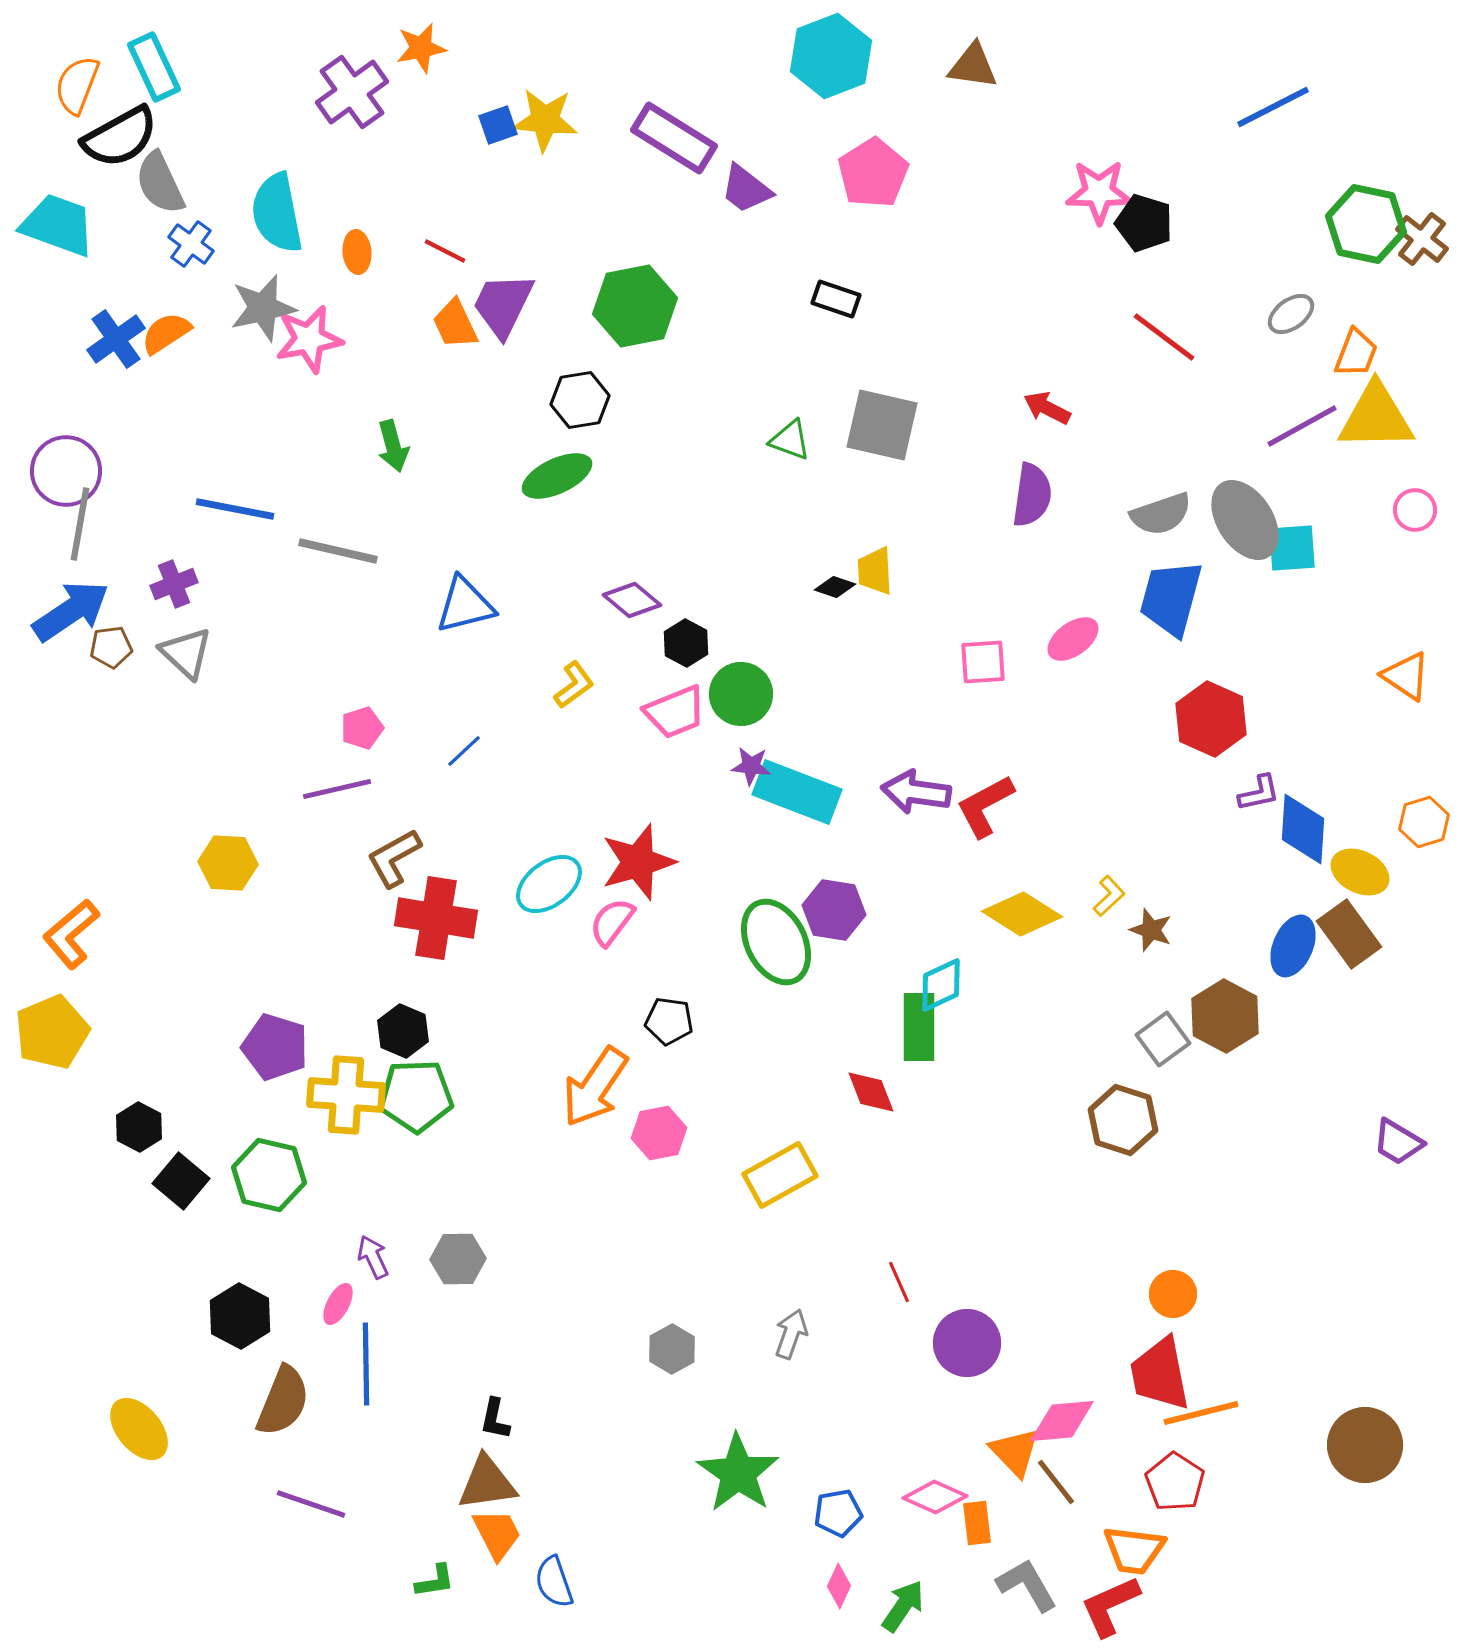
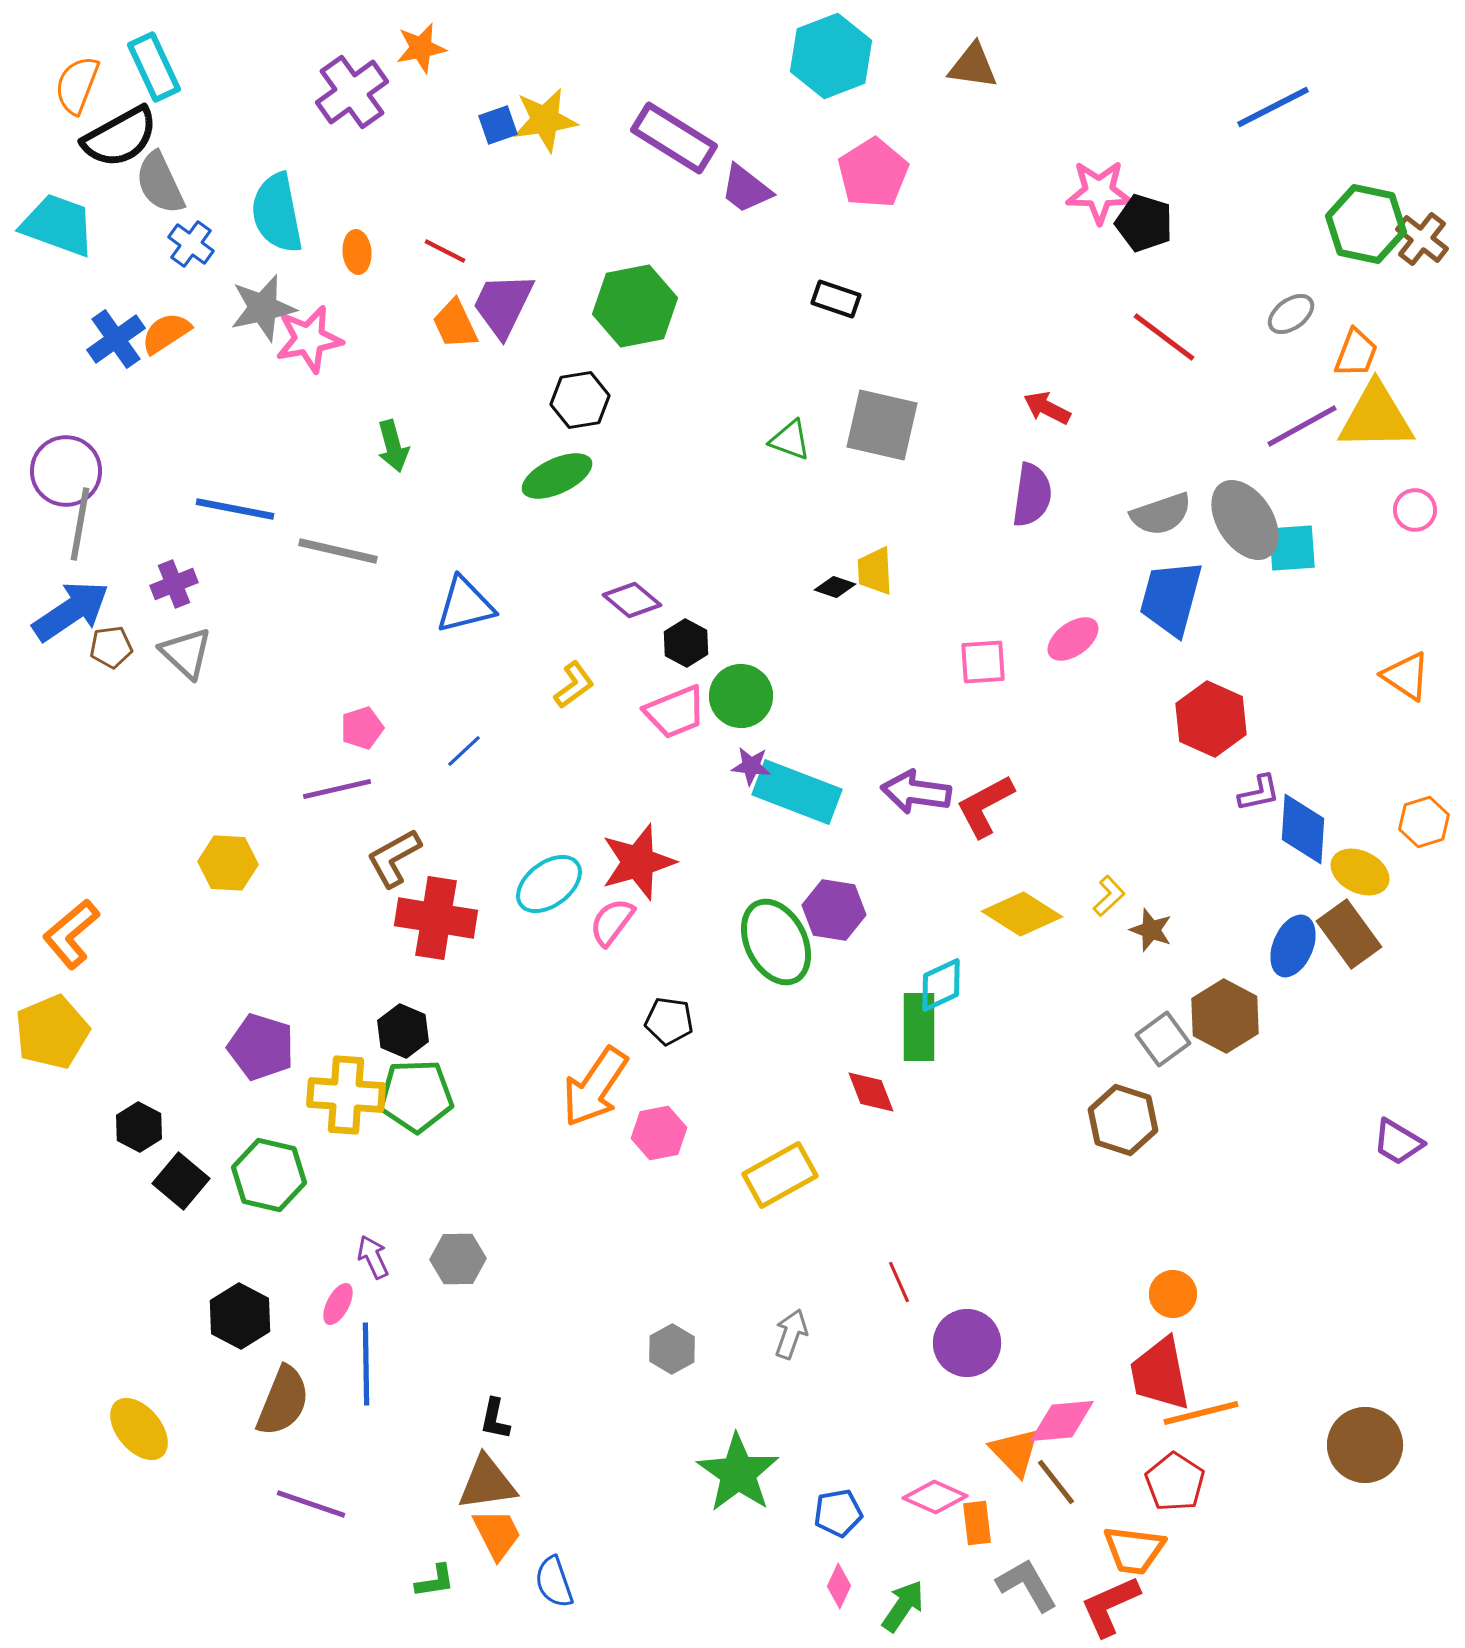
yellow star at (545, 120): rotated 14 degrees counterclockwise
green circle at (741, 694): moved 2 px down
purple pentagon at (275, 1047): moved 14 px left
